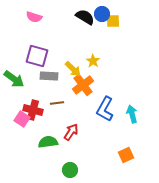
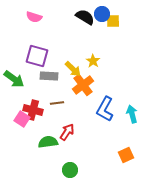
red arrow: moved 4 px left
